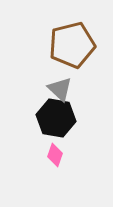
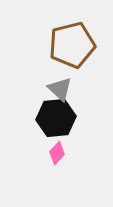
black hexagon: rotated 15 degrees counterclockwise
pink diamond: moved 2 px right, 2 px up; rotated 25 degrees clockwise
